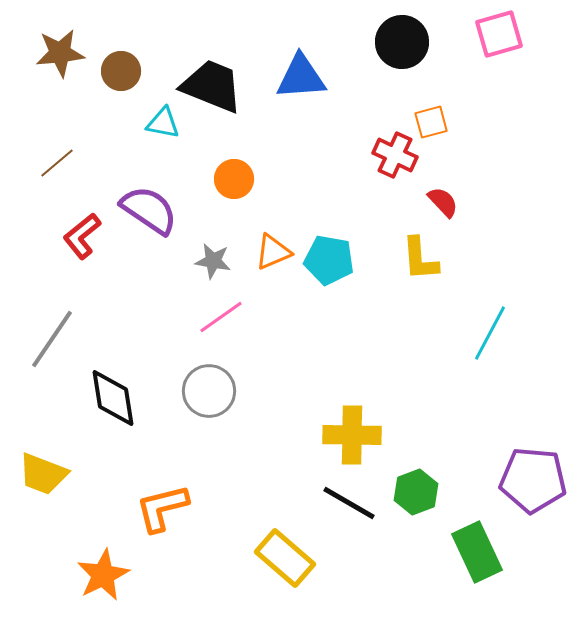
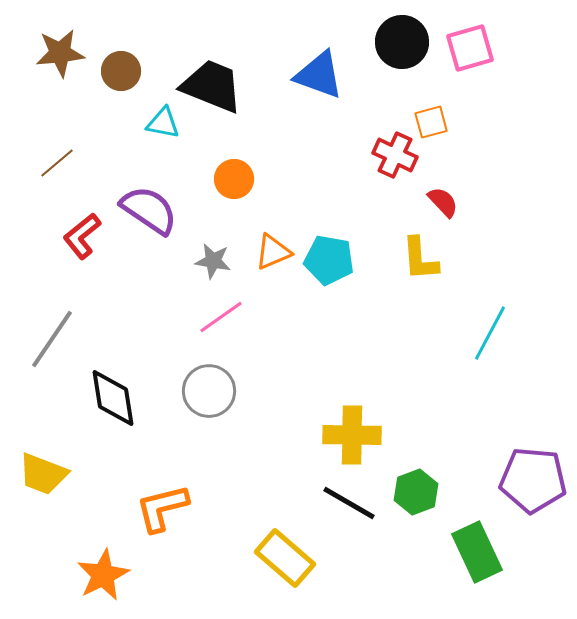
pink square: moved 29 px left, 14 px down
blue triangle: moved 18 px right, 2 px up; rotated 24 degrees clockwise
